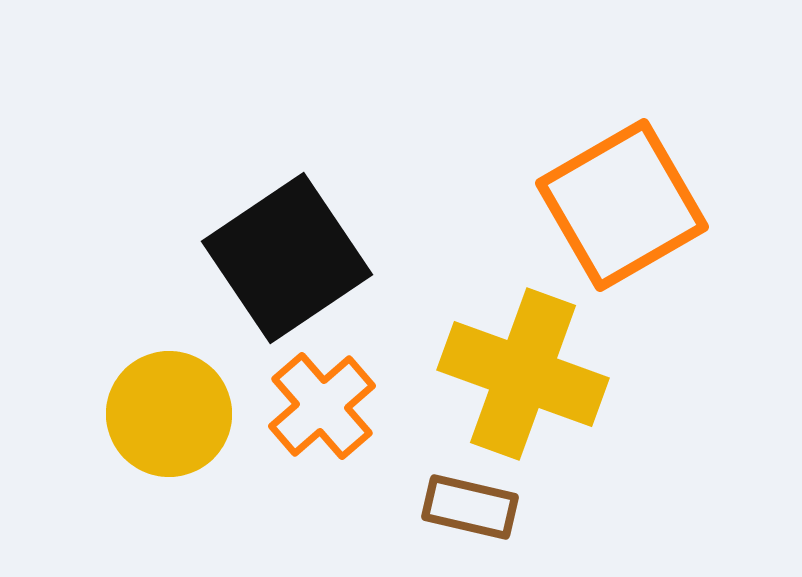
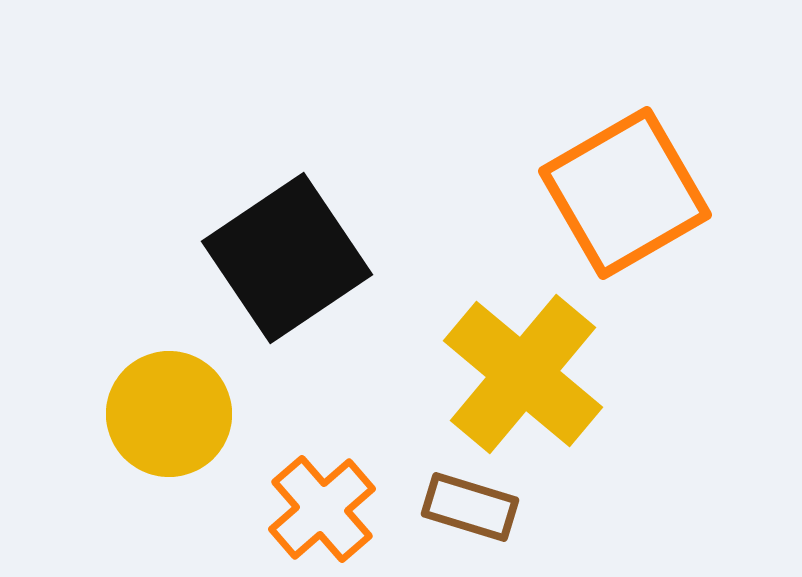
orange square: moved 3 px right, 12 px up
yellow cross: rotated 20 degrees clockwise
orange cross: moved 103 px down
brown rectangle: rotated 4 degrees clockwise
